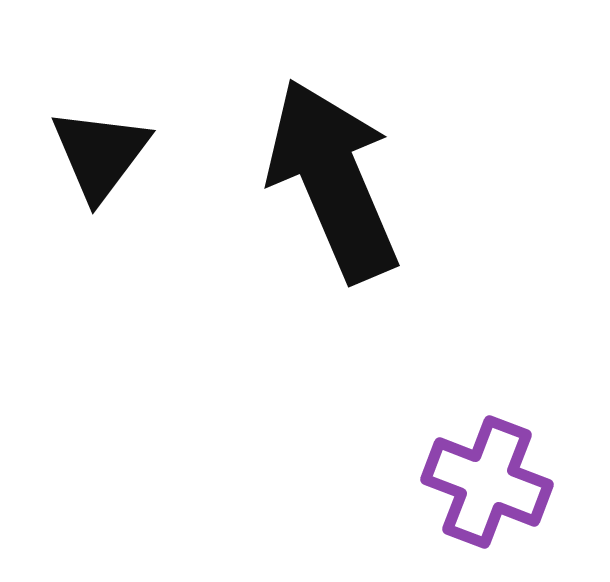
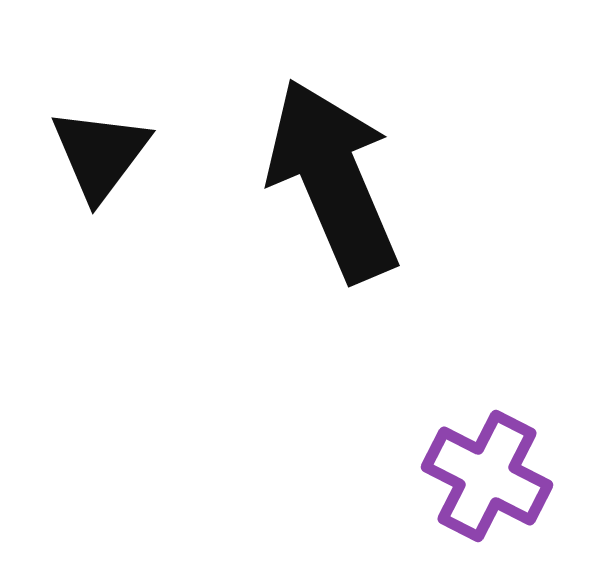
purple cross: moved 6 px up; rotated 6 degrees clockwise
